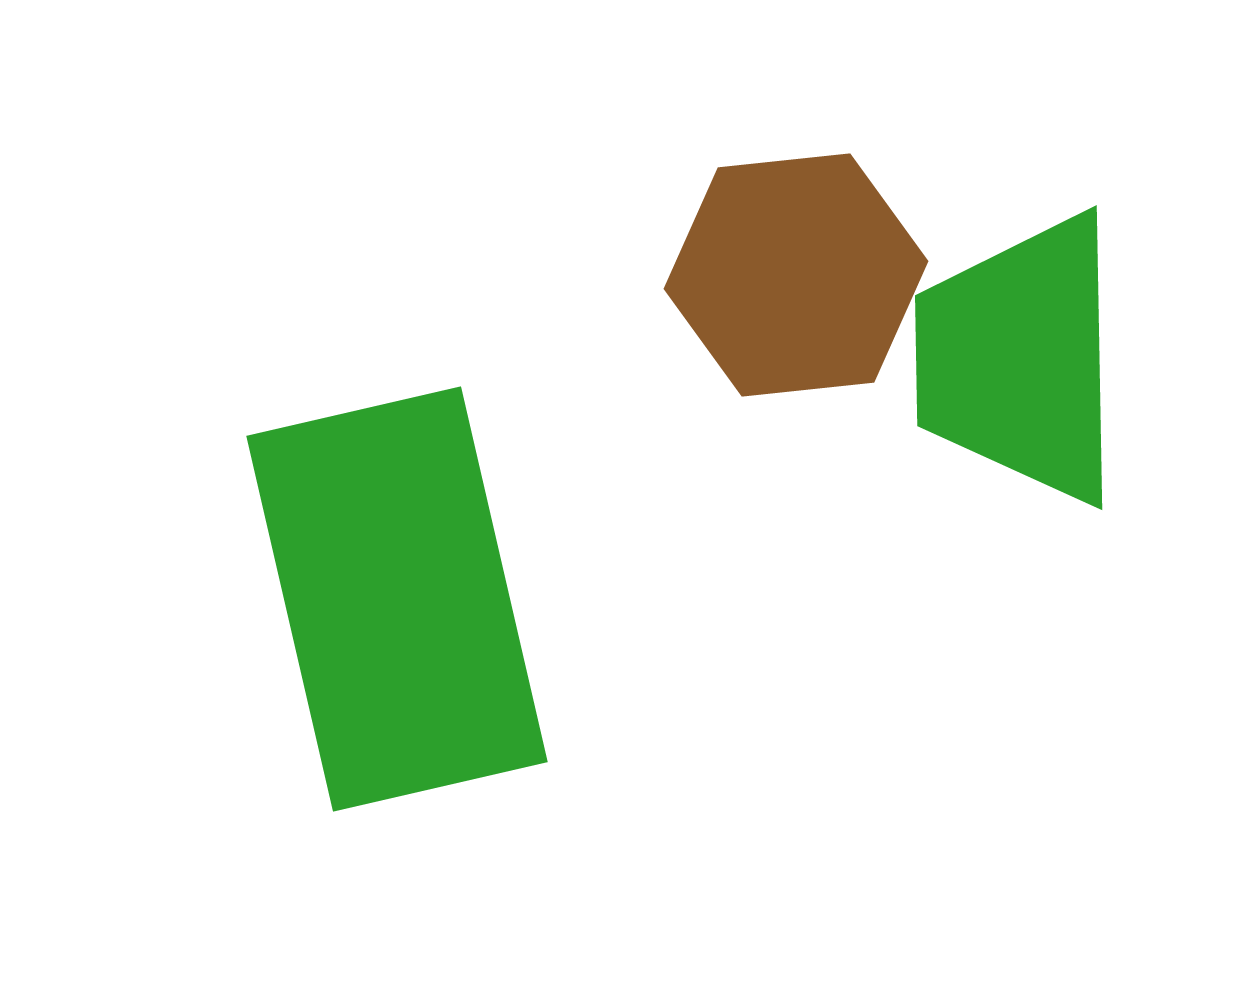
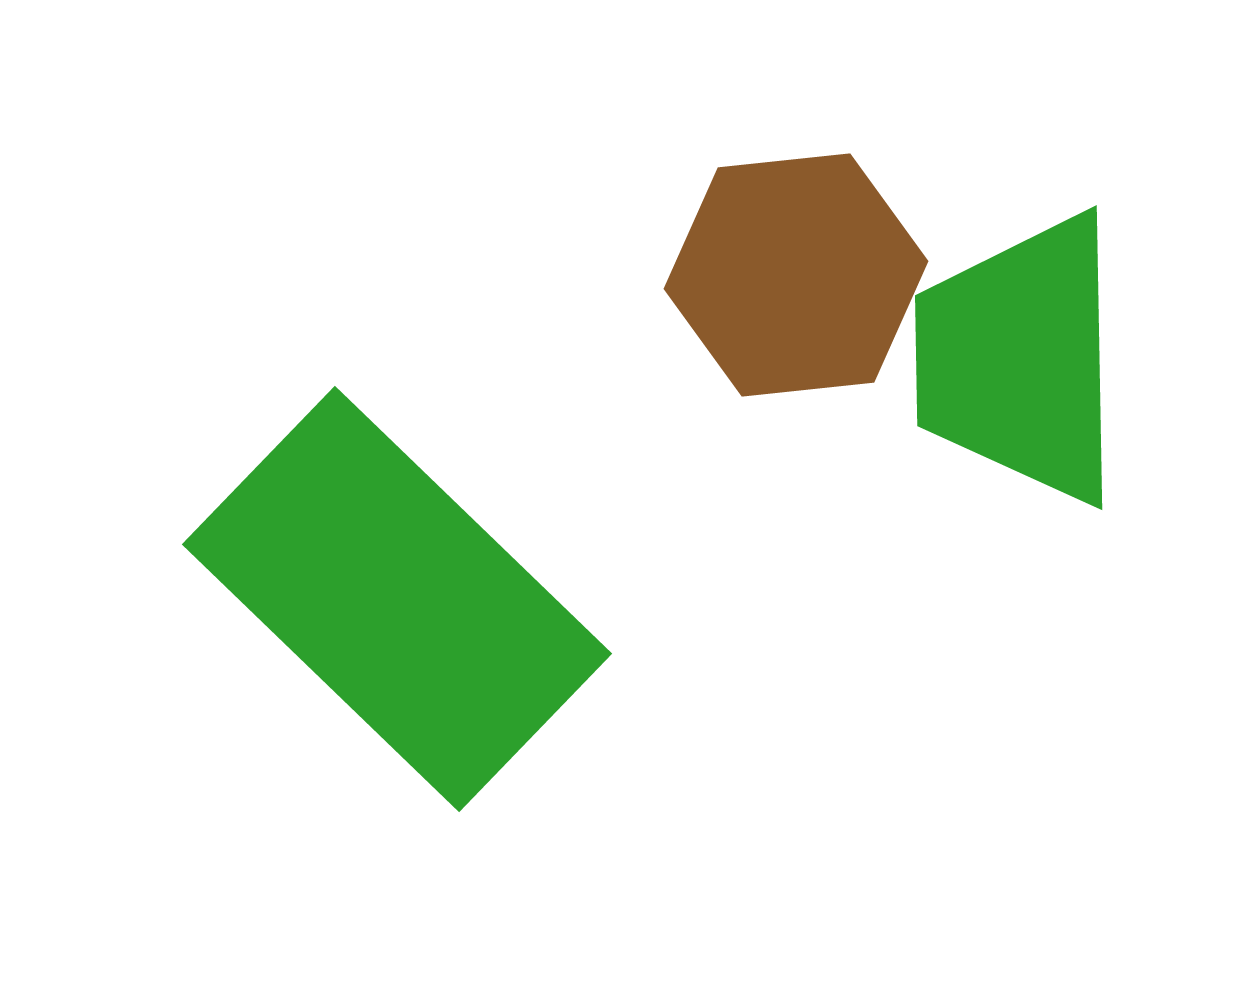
green rectangle: rotated 33 degrees counterclockwise
